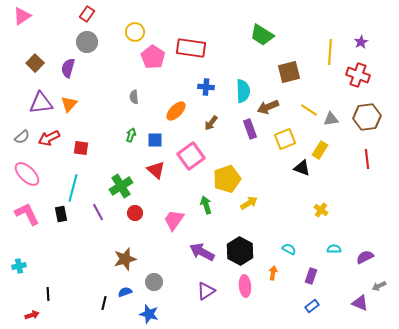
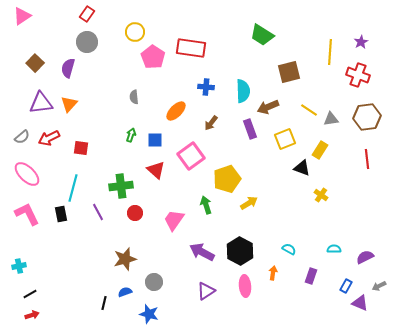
green cross at (121, 186): rotated 25 degrees clockwise
yellow cross at (321, 210): moved 15 px up
black line at (48, 294): moved 18 px left; rotated 64 degrees clockwise
blue rectangle at (312, 306): moved 34 px right, 20 px up; rotated 24 degrees counterclockwise
